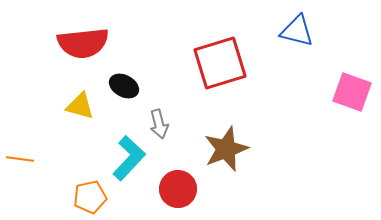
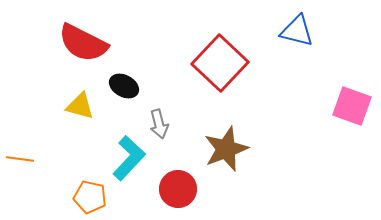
red semicircle: rotated 33 degrees clockwise
red square: rotated 30 degrees counterclockwise
pink square: moved 14 px down
orange pentagon: rotated 24 degrees clockwise
